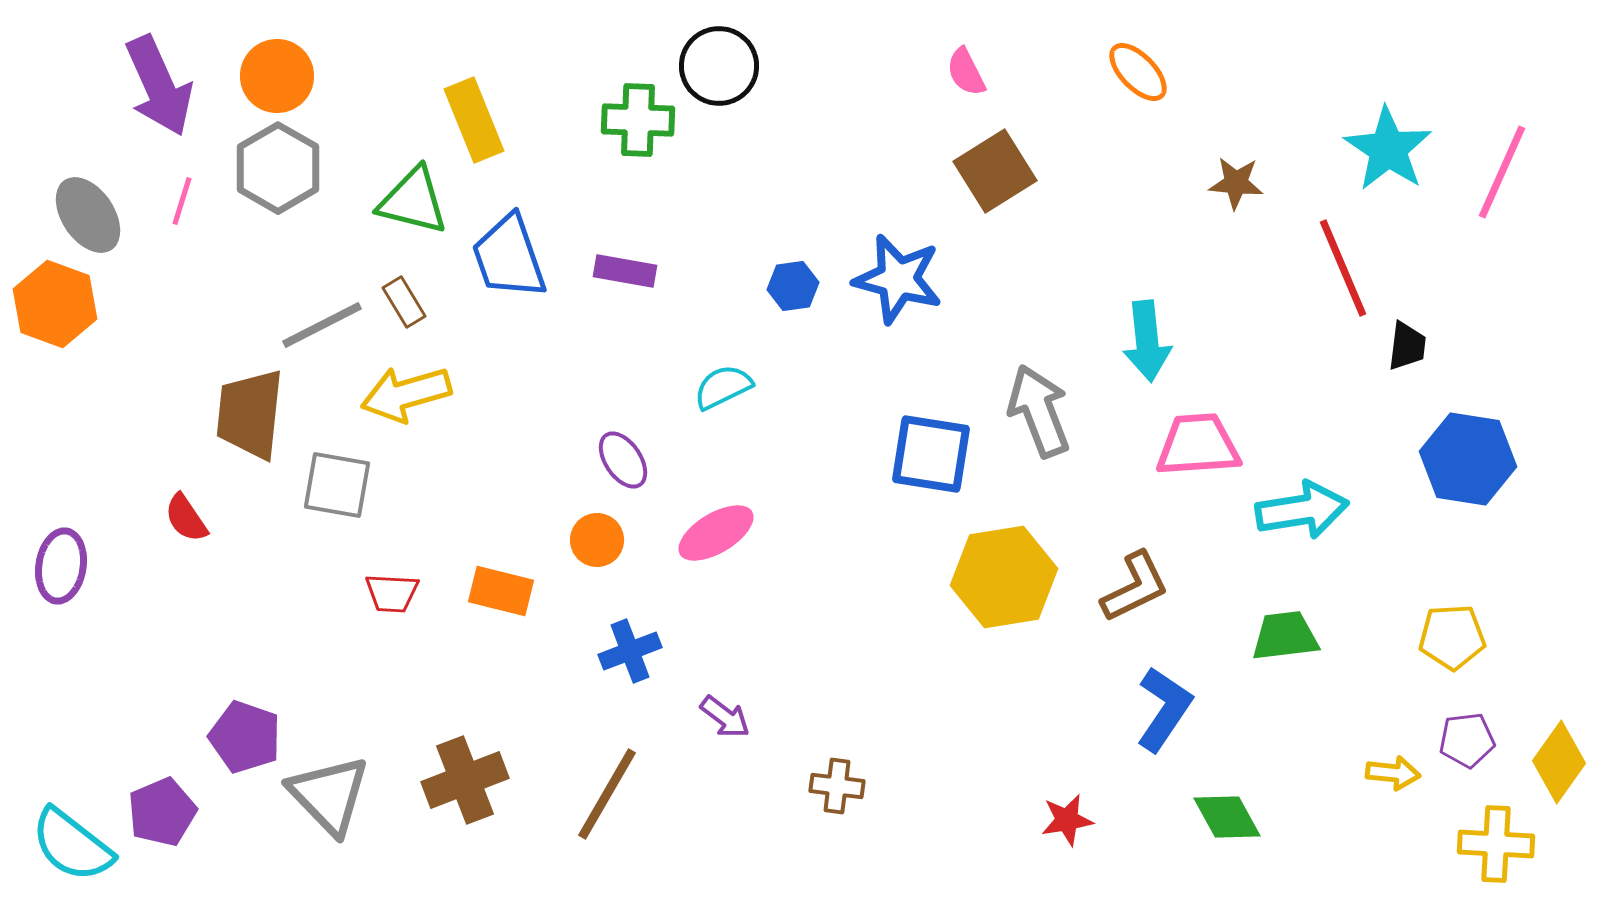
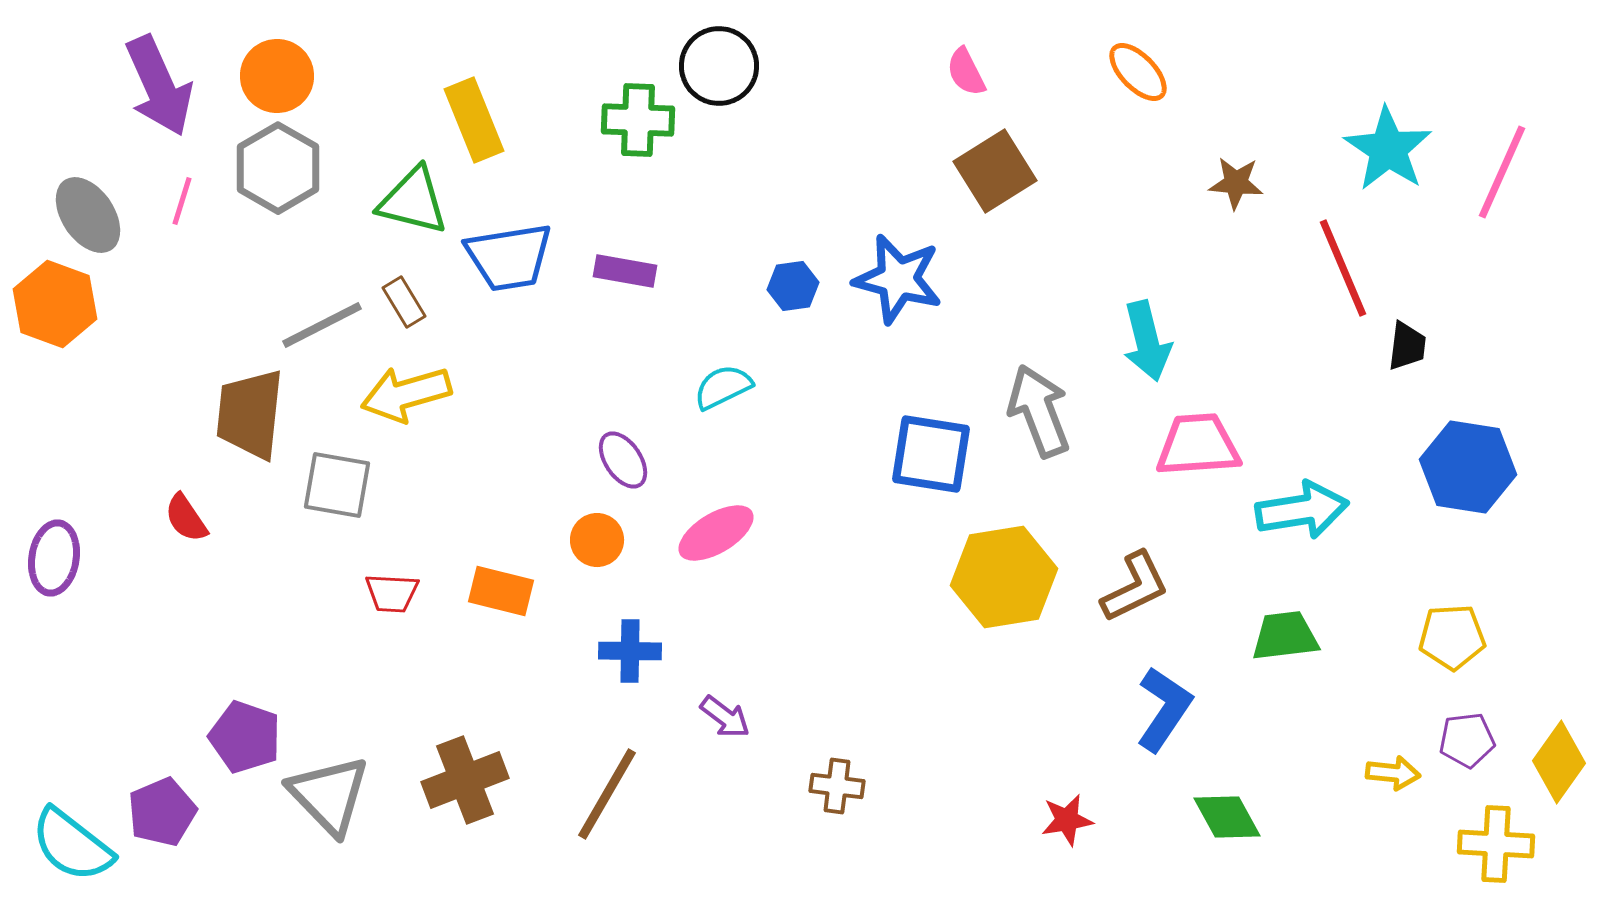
blue trapezoid at (509, 257): rotated 80 degrees counterclockwise
cyan arrow at (1147, 341): rotated 8 degrees counterclockwise
blue hexagon at (1468, 459): moved 8 px down
purple ellipse at (61, 566): moved 7 px left, 8 px up
blue cross at (630, 651): rotated 22 degrees clockwise
